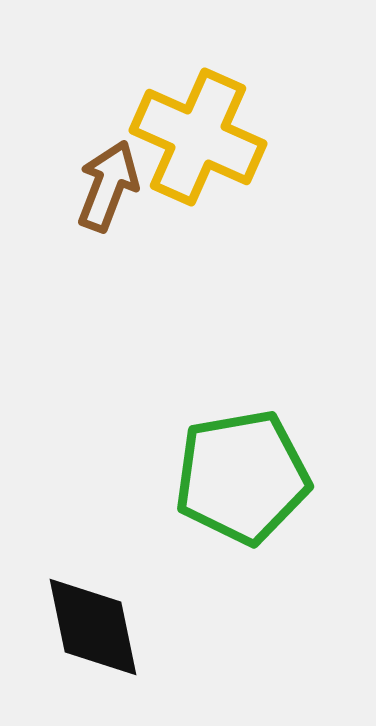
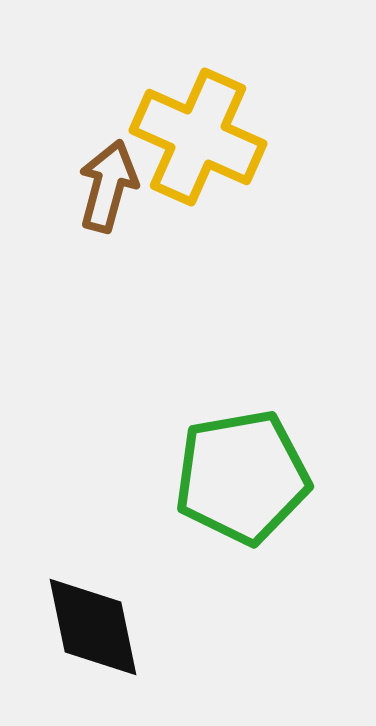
brown arrow: rotated 6 degrees counterclockwise
